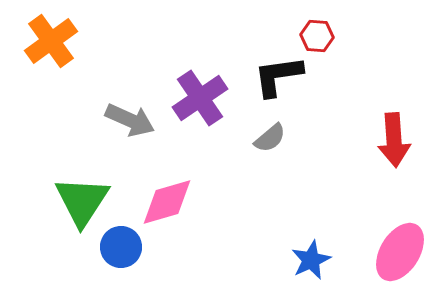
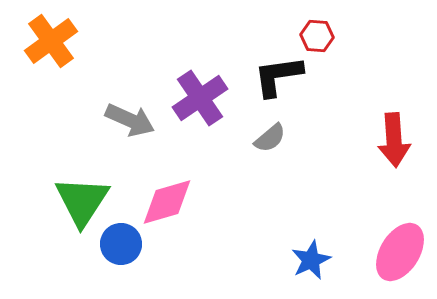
blue circle: moved 3 px up
